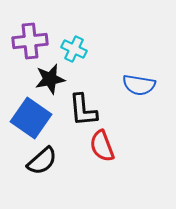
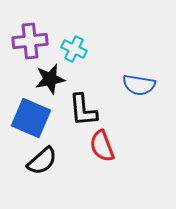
blue square: rotated 12 degrees counterclockwise
